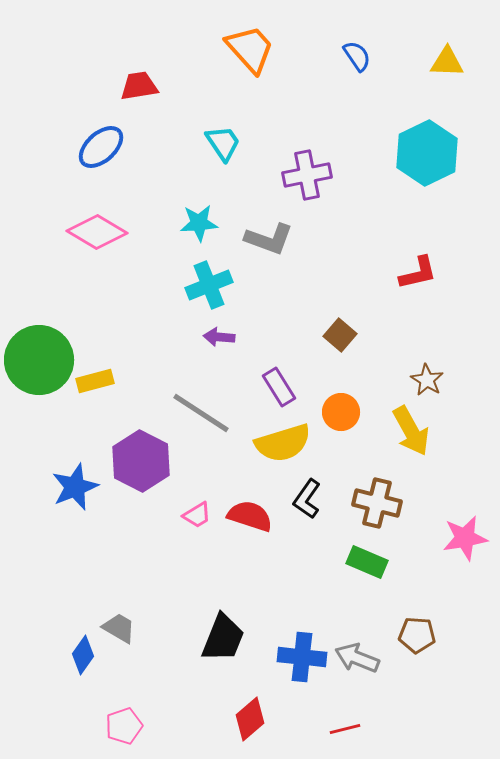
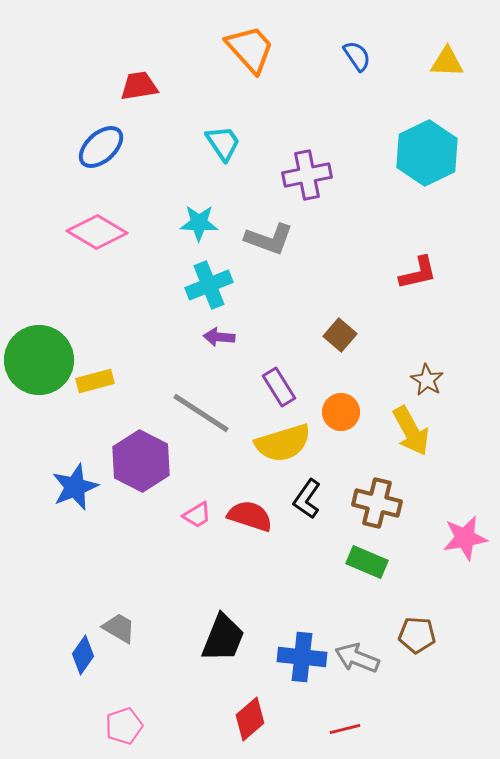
cyan star: rotated 6 degrees clockwise
